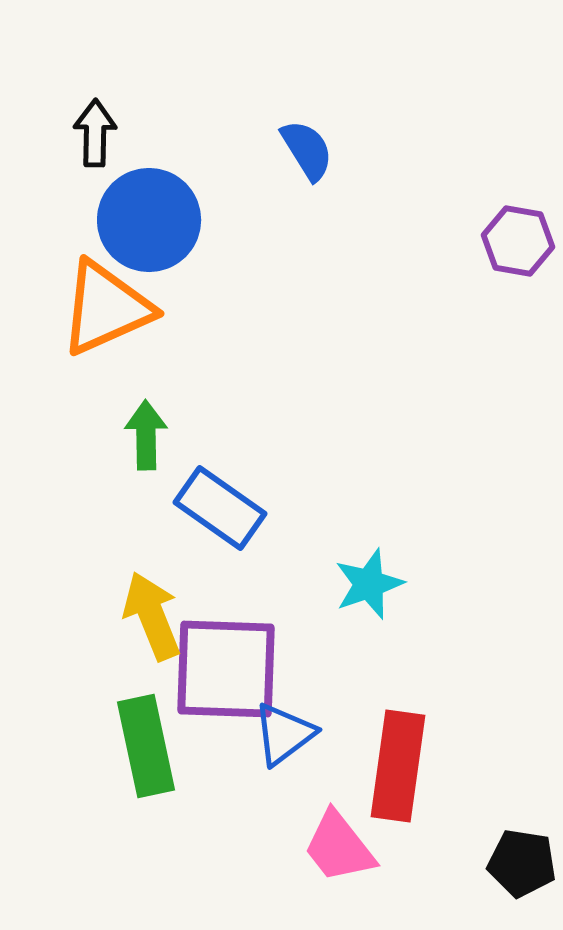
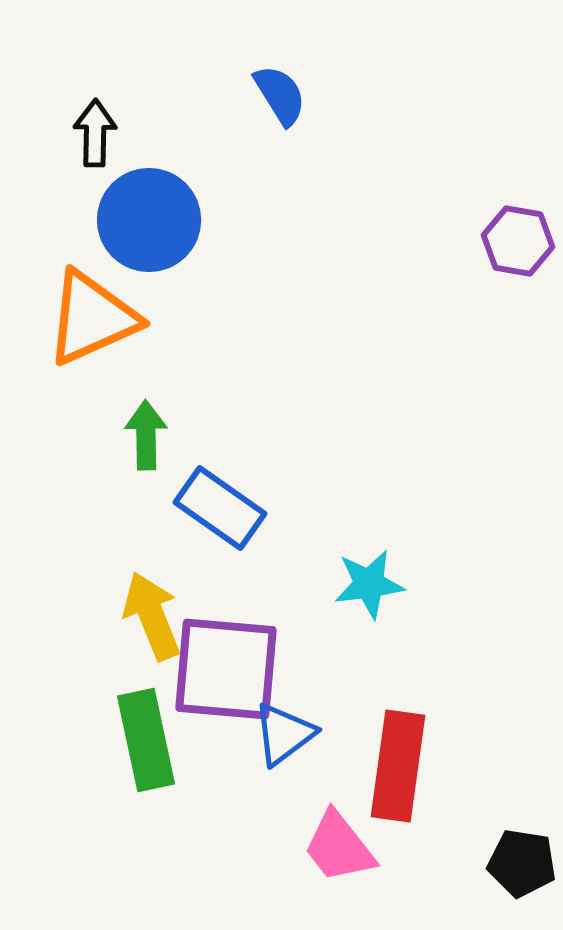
blue semicircle: moved 27 px left, 55 px up
orange triangle: moved 14 px left, 10 px down
cyan star: rotated 12 degrees clockwise
purple square: rotated 3 degrees clockwise
green rectangle: moved 6 px up
